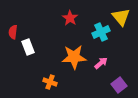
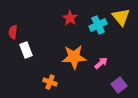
cyan cross: moved 3 px left, 7 px up
white rectangle: moved 2 px left, 3 px down
